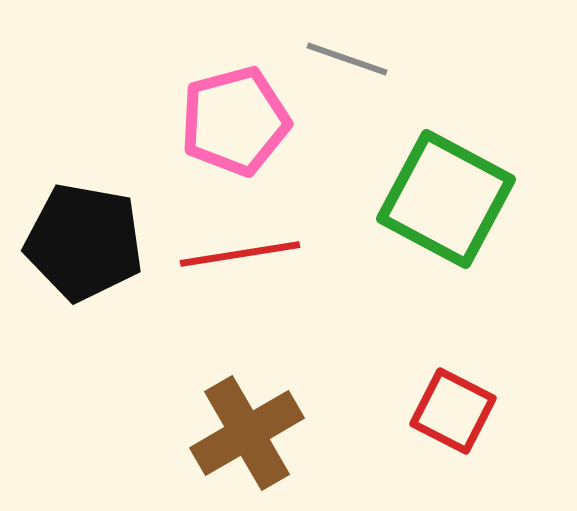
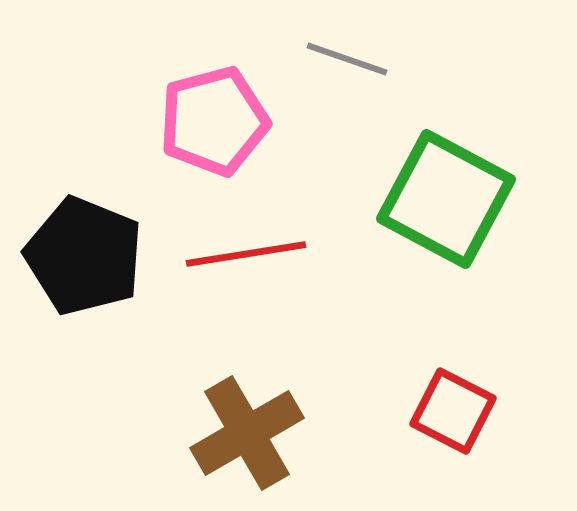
pink pentagon: moved 21 px left
black pentagon: moved 14 px down; rotated 12 degrees clockwise
red line: moved 6 px right
